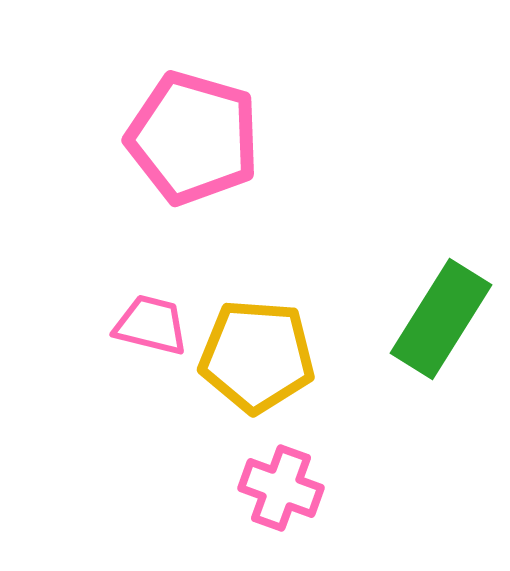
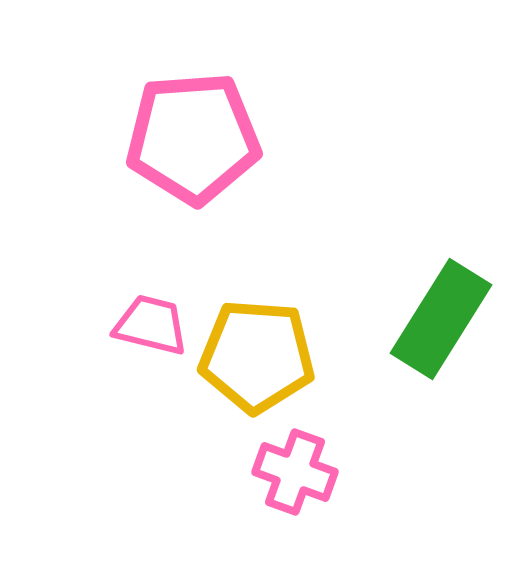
pink pentagon: rotated 20 degrees counterclockwise
pink cross: moved 14 px right, 16 px up
